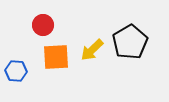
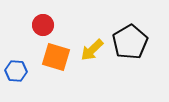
orange square: rotated 20 degrees clockwise
